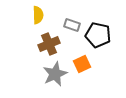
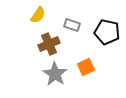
yellow semicircle: rotated 36 degrees clockwise
black pentagon: moved 9 px right, 3 px up
orange square: moved 4 px right, 3 px down
gray star: rotated 15 degrees counterclockwise
